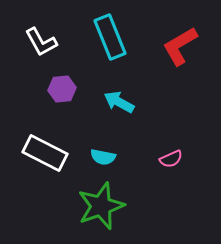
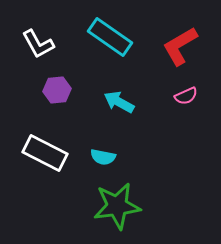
cyan rectangle: rotated 33 degrees counterclockwise
white L-shape: moved 3 px left, 2 px down
purple hexagon: moved 5 px left, 1 px down
pink semicircle: moved 15 px right, 63 px up
green star: moved 16 px right; rotated 12 degrees clockwise
